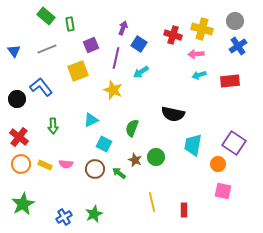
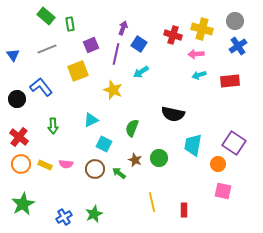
blue triangle at (14, 51): moved 1 px left, 4 px down
purple line at (116, 58): moved 4 px up
green circle at (156, 157): moved 3 px right, 1 px down
